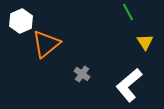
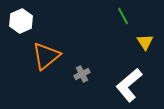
green line: moved 5 px left, 4 px down
orange triangle: moved 12 px down
gray cross: rotated 28 degrees clockwise
